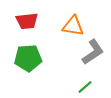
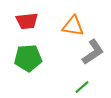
green line: moved 3 px left
